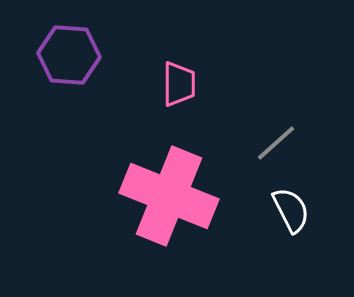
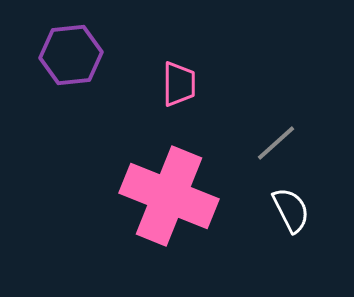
purple hexagon: moved 2 px right; rotated 10 degrees counterclockwise
